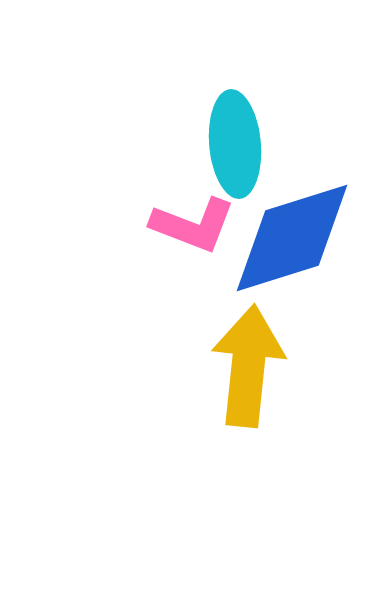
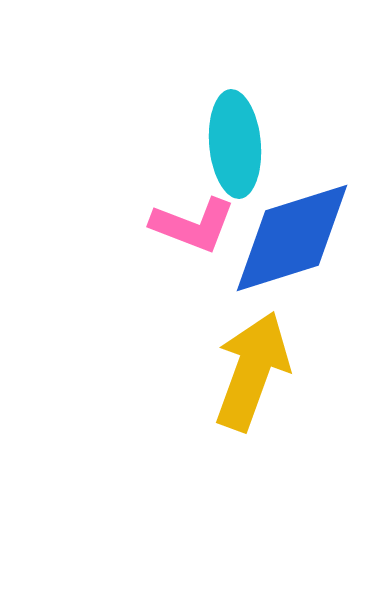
yellow arrow: moved 4 px right, 5 px down; rotated 14 degrees clockwise
